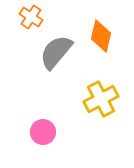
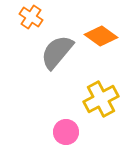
orange diamond: rotated 68 degrees counterclockwise
gray semicircle: moved 1 px right
pink circle: moved 23 px right
